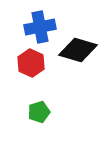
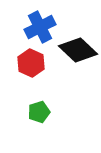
blue cross: rotated 16 degrees counterclockwise
black diamond: rotated 27 degrees clockwise
